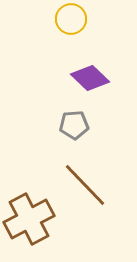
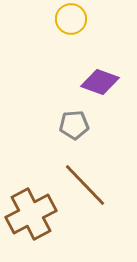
purple diamond: moved 10 px right, 4 px down; rotated 24 degrees counterclockwise
brown cross: moved 2 px right, 5 px up
